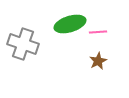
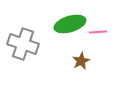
brown star: moved 17 px left
